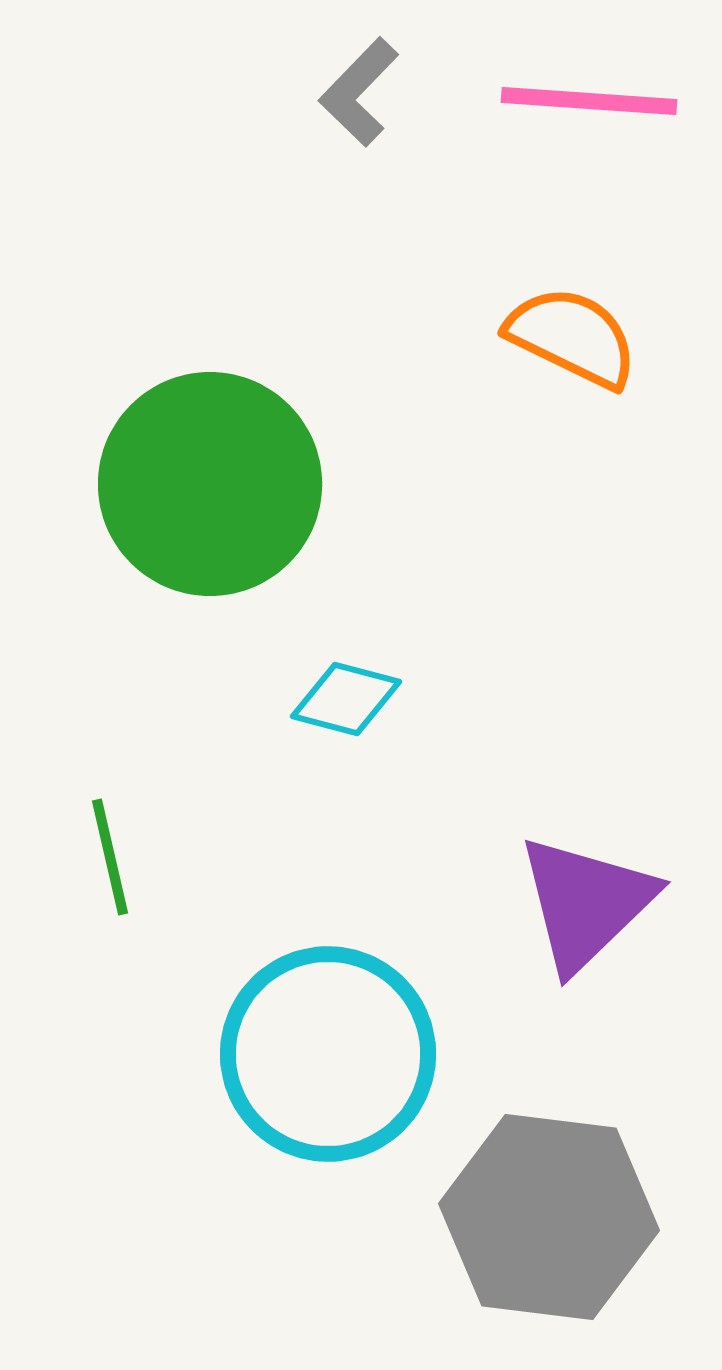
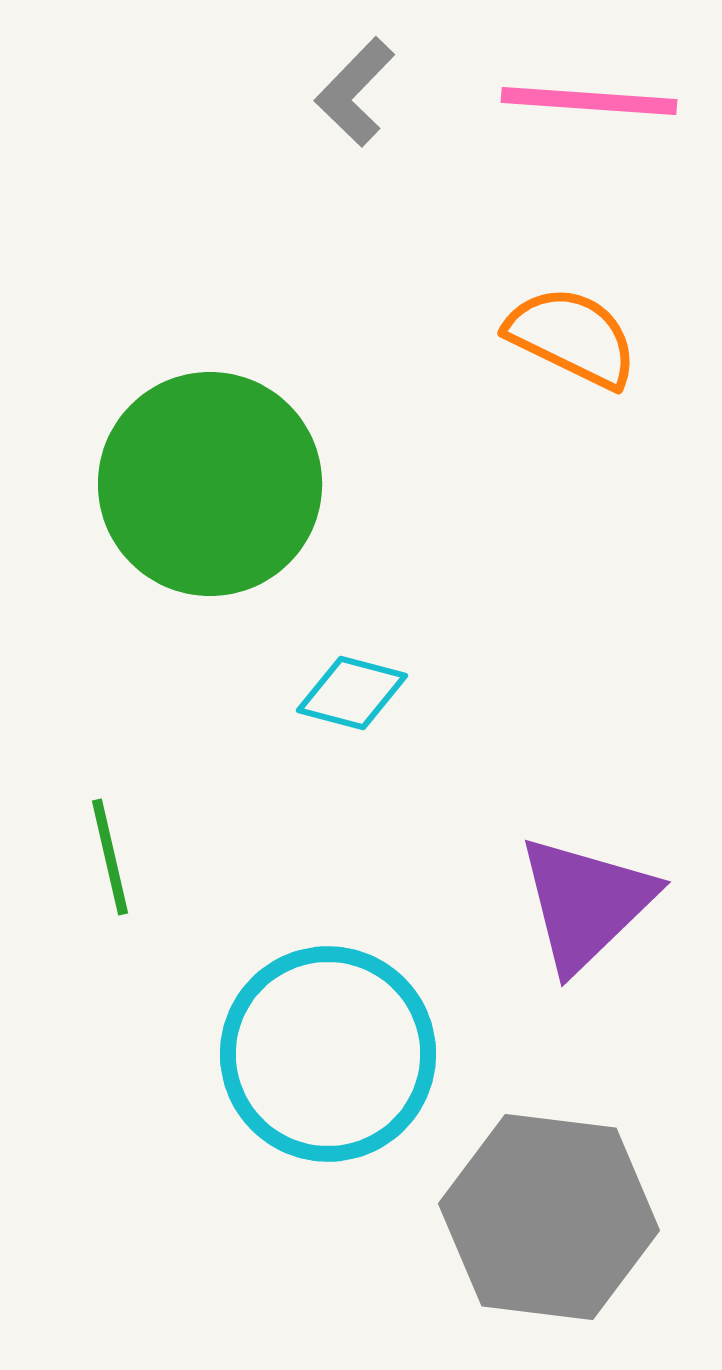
gray L-shape: moved 4 px left
cyan diamond: moved 6 px right, 6 px up
